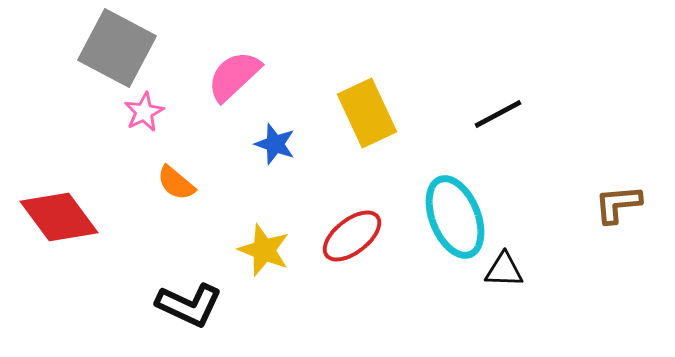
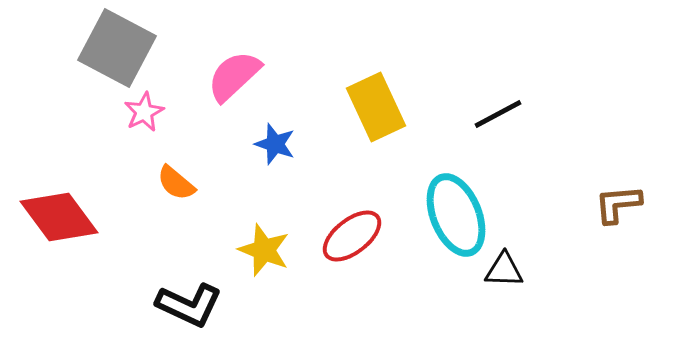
yellow rectangle: moved 9 px right, 6 px up
cyan ellipse: moved 1 px right, 2 px up
